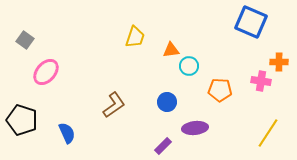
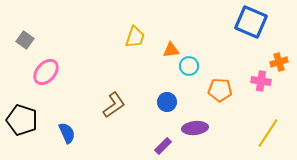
orange cross: rotated 18 degrees counterclockwise
